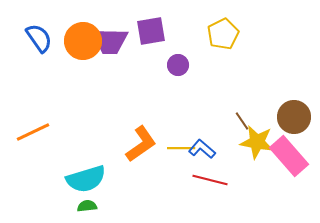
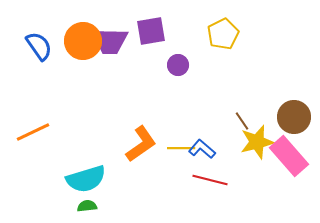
blue semicircle: moved 8 px down
yellow star: rotated 24 degrees counterclockwise
